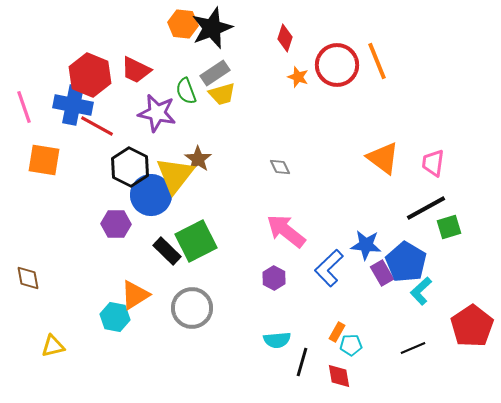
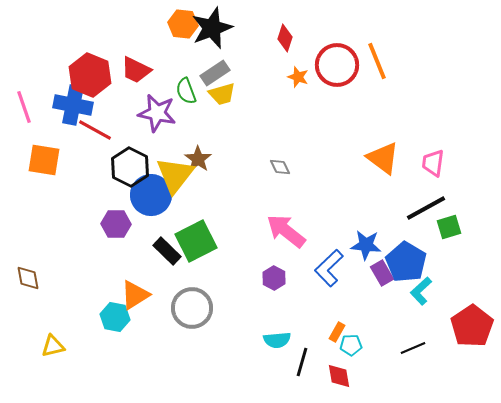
red line at (97, 126): moved 2 px left, 4 px down
